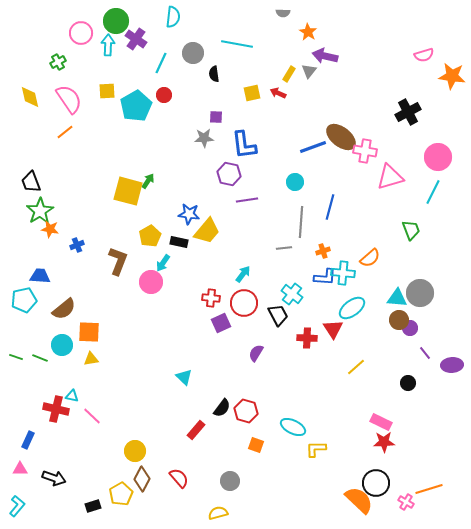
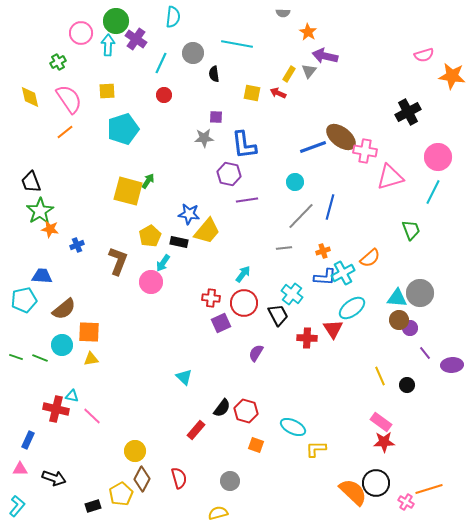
yellow square at (252, 93): rotated 24 degrees clockwise
cyan pentagon at (136, 106): moved 13 px left, 23 px down; rotated 12 degrees clockwise
gray line at (301, 222): moved 6 px up; rotated 40 degrees clockwise
cyan cross at (343, 273): rotated 35 degrees counterclockwise
blue trapezoid at (40, 276): moved 2 px right
yellow line at (356, 367): moved 24 px right, 9 px down; rotated 72 degrees counterclockwise
black circle at (408, 383): moved 1 px left, 2 px down
pink rectangle at (381, 422): rotated 10 degrees clockwise
red semicircle at (179, 478): rotated 25 degrees clockwise
orange semicircle at (359, 500): moved 6 px left, 8 px up
